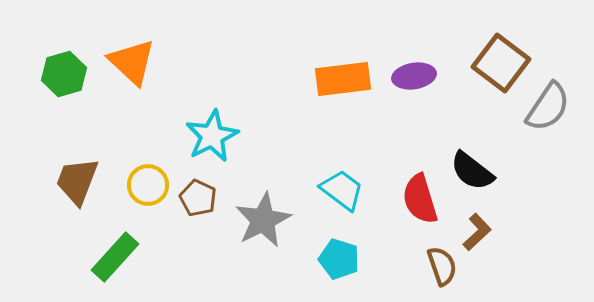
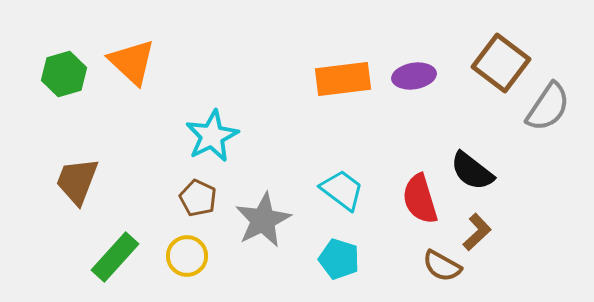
yellow circle: moved 39 px right, 71 px down
brown semicircle: rotated 138 degrees clockwise
